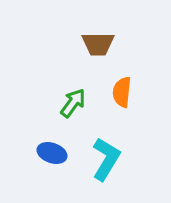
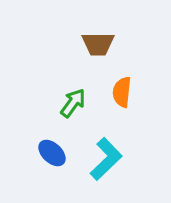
blue ellipse: rotated 24 degrees clockwise
cyan L-shape: rotated 15 degrees clockwise
